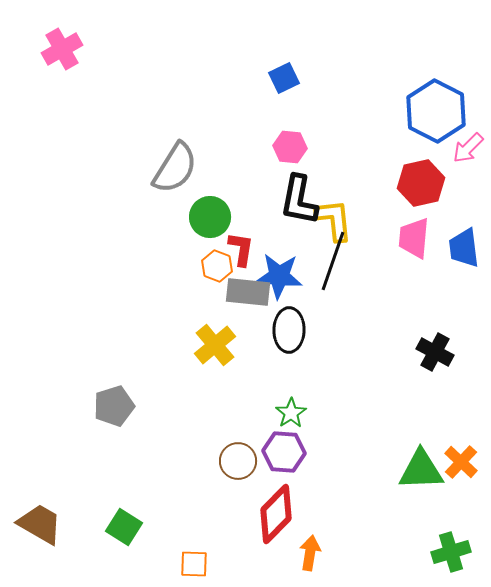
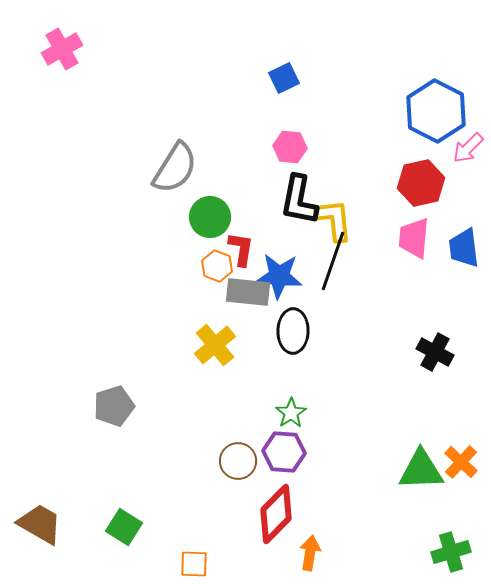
black ellipse: moved 4 px right, 1 px down
